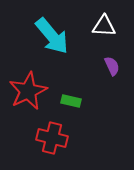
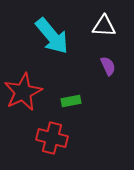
purple semicircle: moved 4 px left
red star: moved 5 px left, 1 px down
green rectangle: rotated 24 degrees counterclockwise
